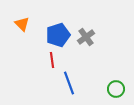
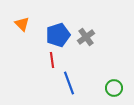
green circle: moved 2 px left, 1 px up
